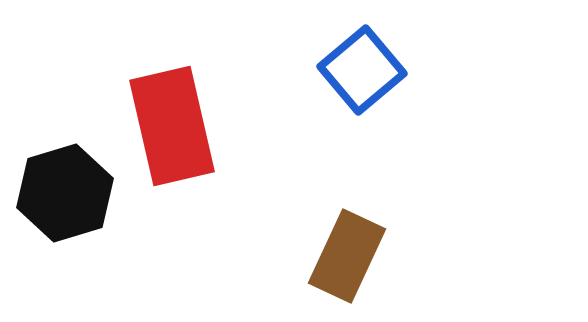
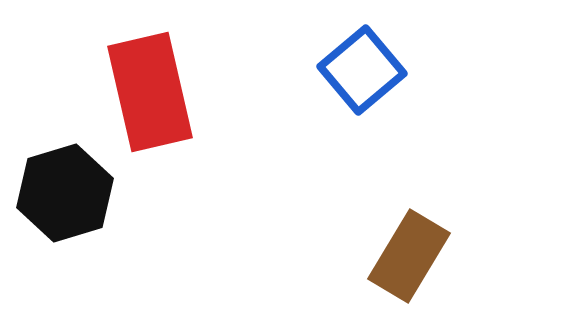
red rectangle: moved 22 px left, 34 px up
brown rectangle: moved 62 px right; rotated 6 degrees clockwise
